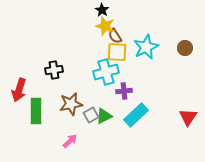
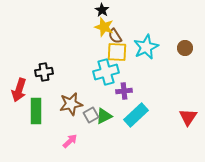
yellow star: moved 1 px left, 1 px down
black cross: moved 10 px left, 2 px down
